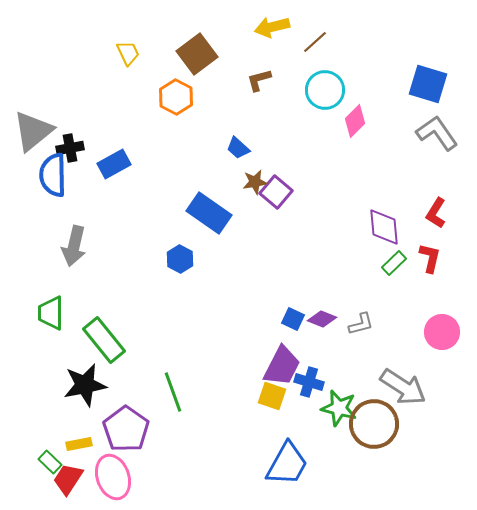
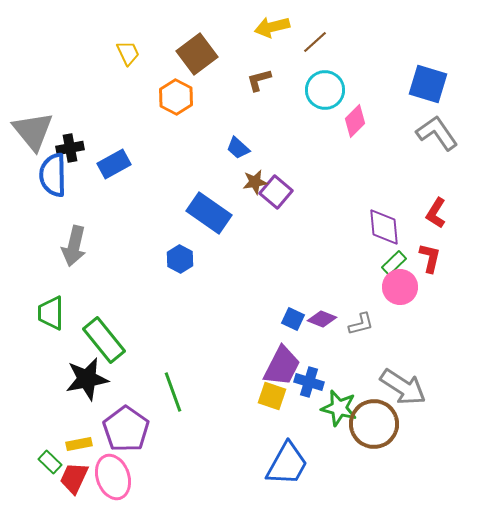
gray triangle at (33, 131): rotated 30 degrees counterclockwise
pink circle at (442, 332): moved 42 px left, 45 px up
black star at (85, 385): moved 2 px right, 6 px up
red trapezoid at (68, 479): moved 6 px right, 1 px up; rotated 8 degrees counterclockwise
